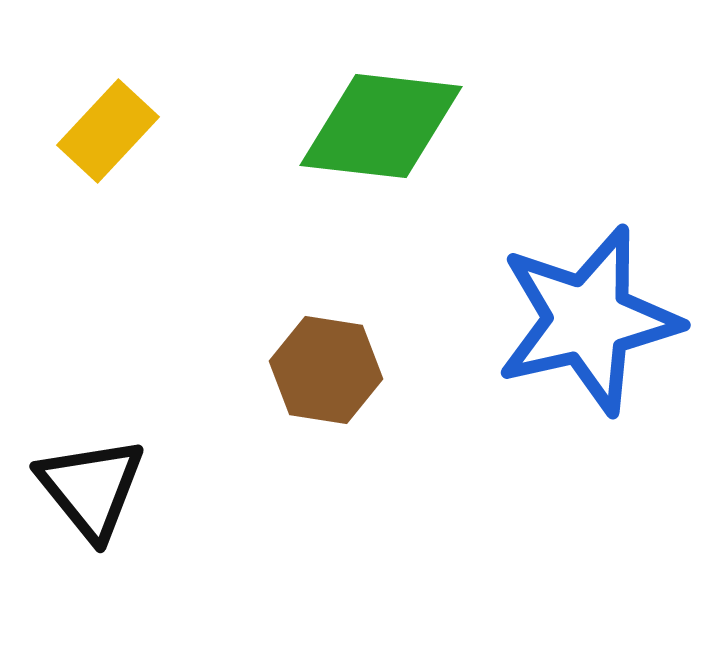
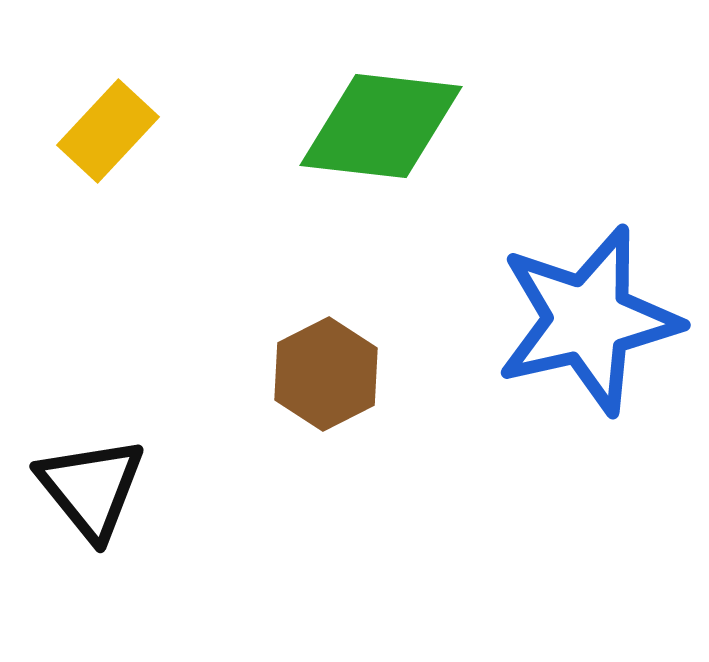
brown hexagon: moved 4 px down; rotated 24 degrees clockwise
